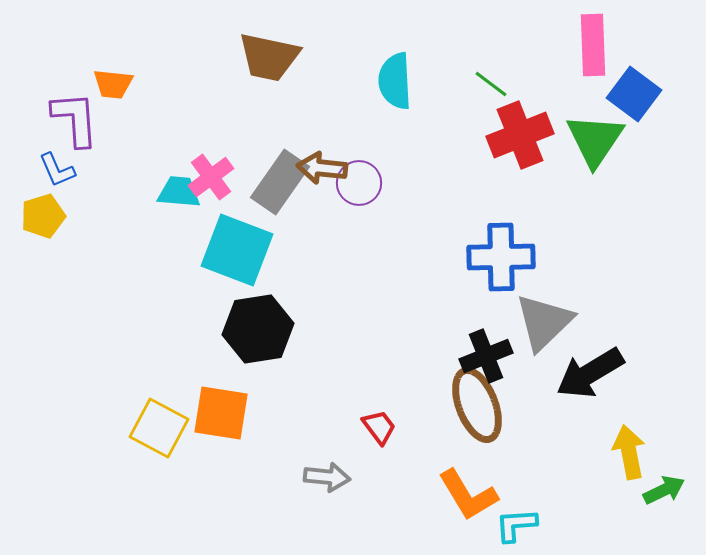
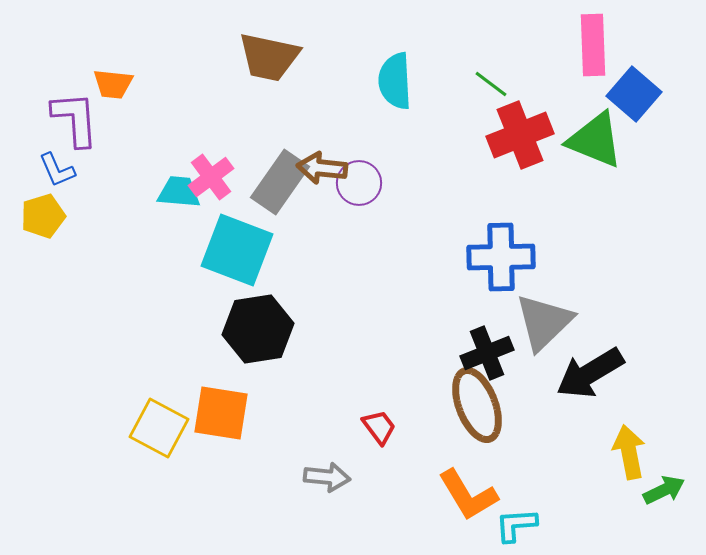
blue square: rotated 4 degrees clockwise
green triangle: rotated 42 degrees counterclockwise
black cross: moved 1 px right, 3 px up
